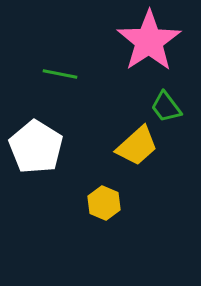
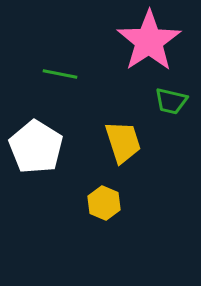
green trapezoid: moved 5 px right, 6 px up; rotated 40 degrees counterclockwise
yellow trapezoid: moved 14 px left, 4 px up; rotated 66 degrees counterclockwise
